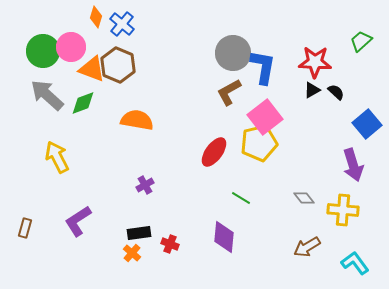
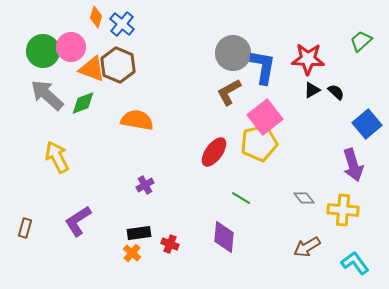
red star: moved 7 px left, 3 px up
